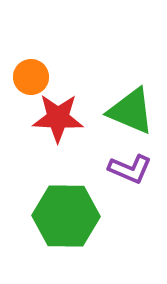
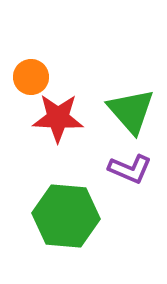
green triangle: rotated 26 degrees clockwise
green hexagon: rotated 4 degrees clockwise
